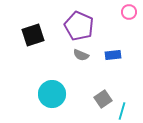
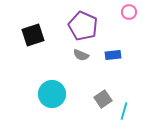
purple pentagon: moved 4 px right
cyan line: moved 2 px right
